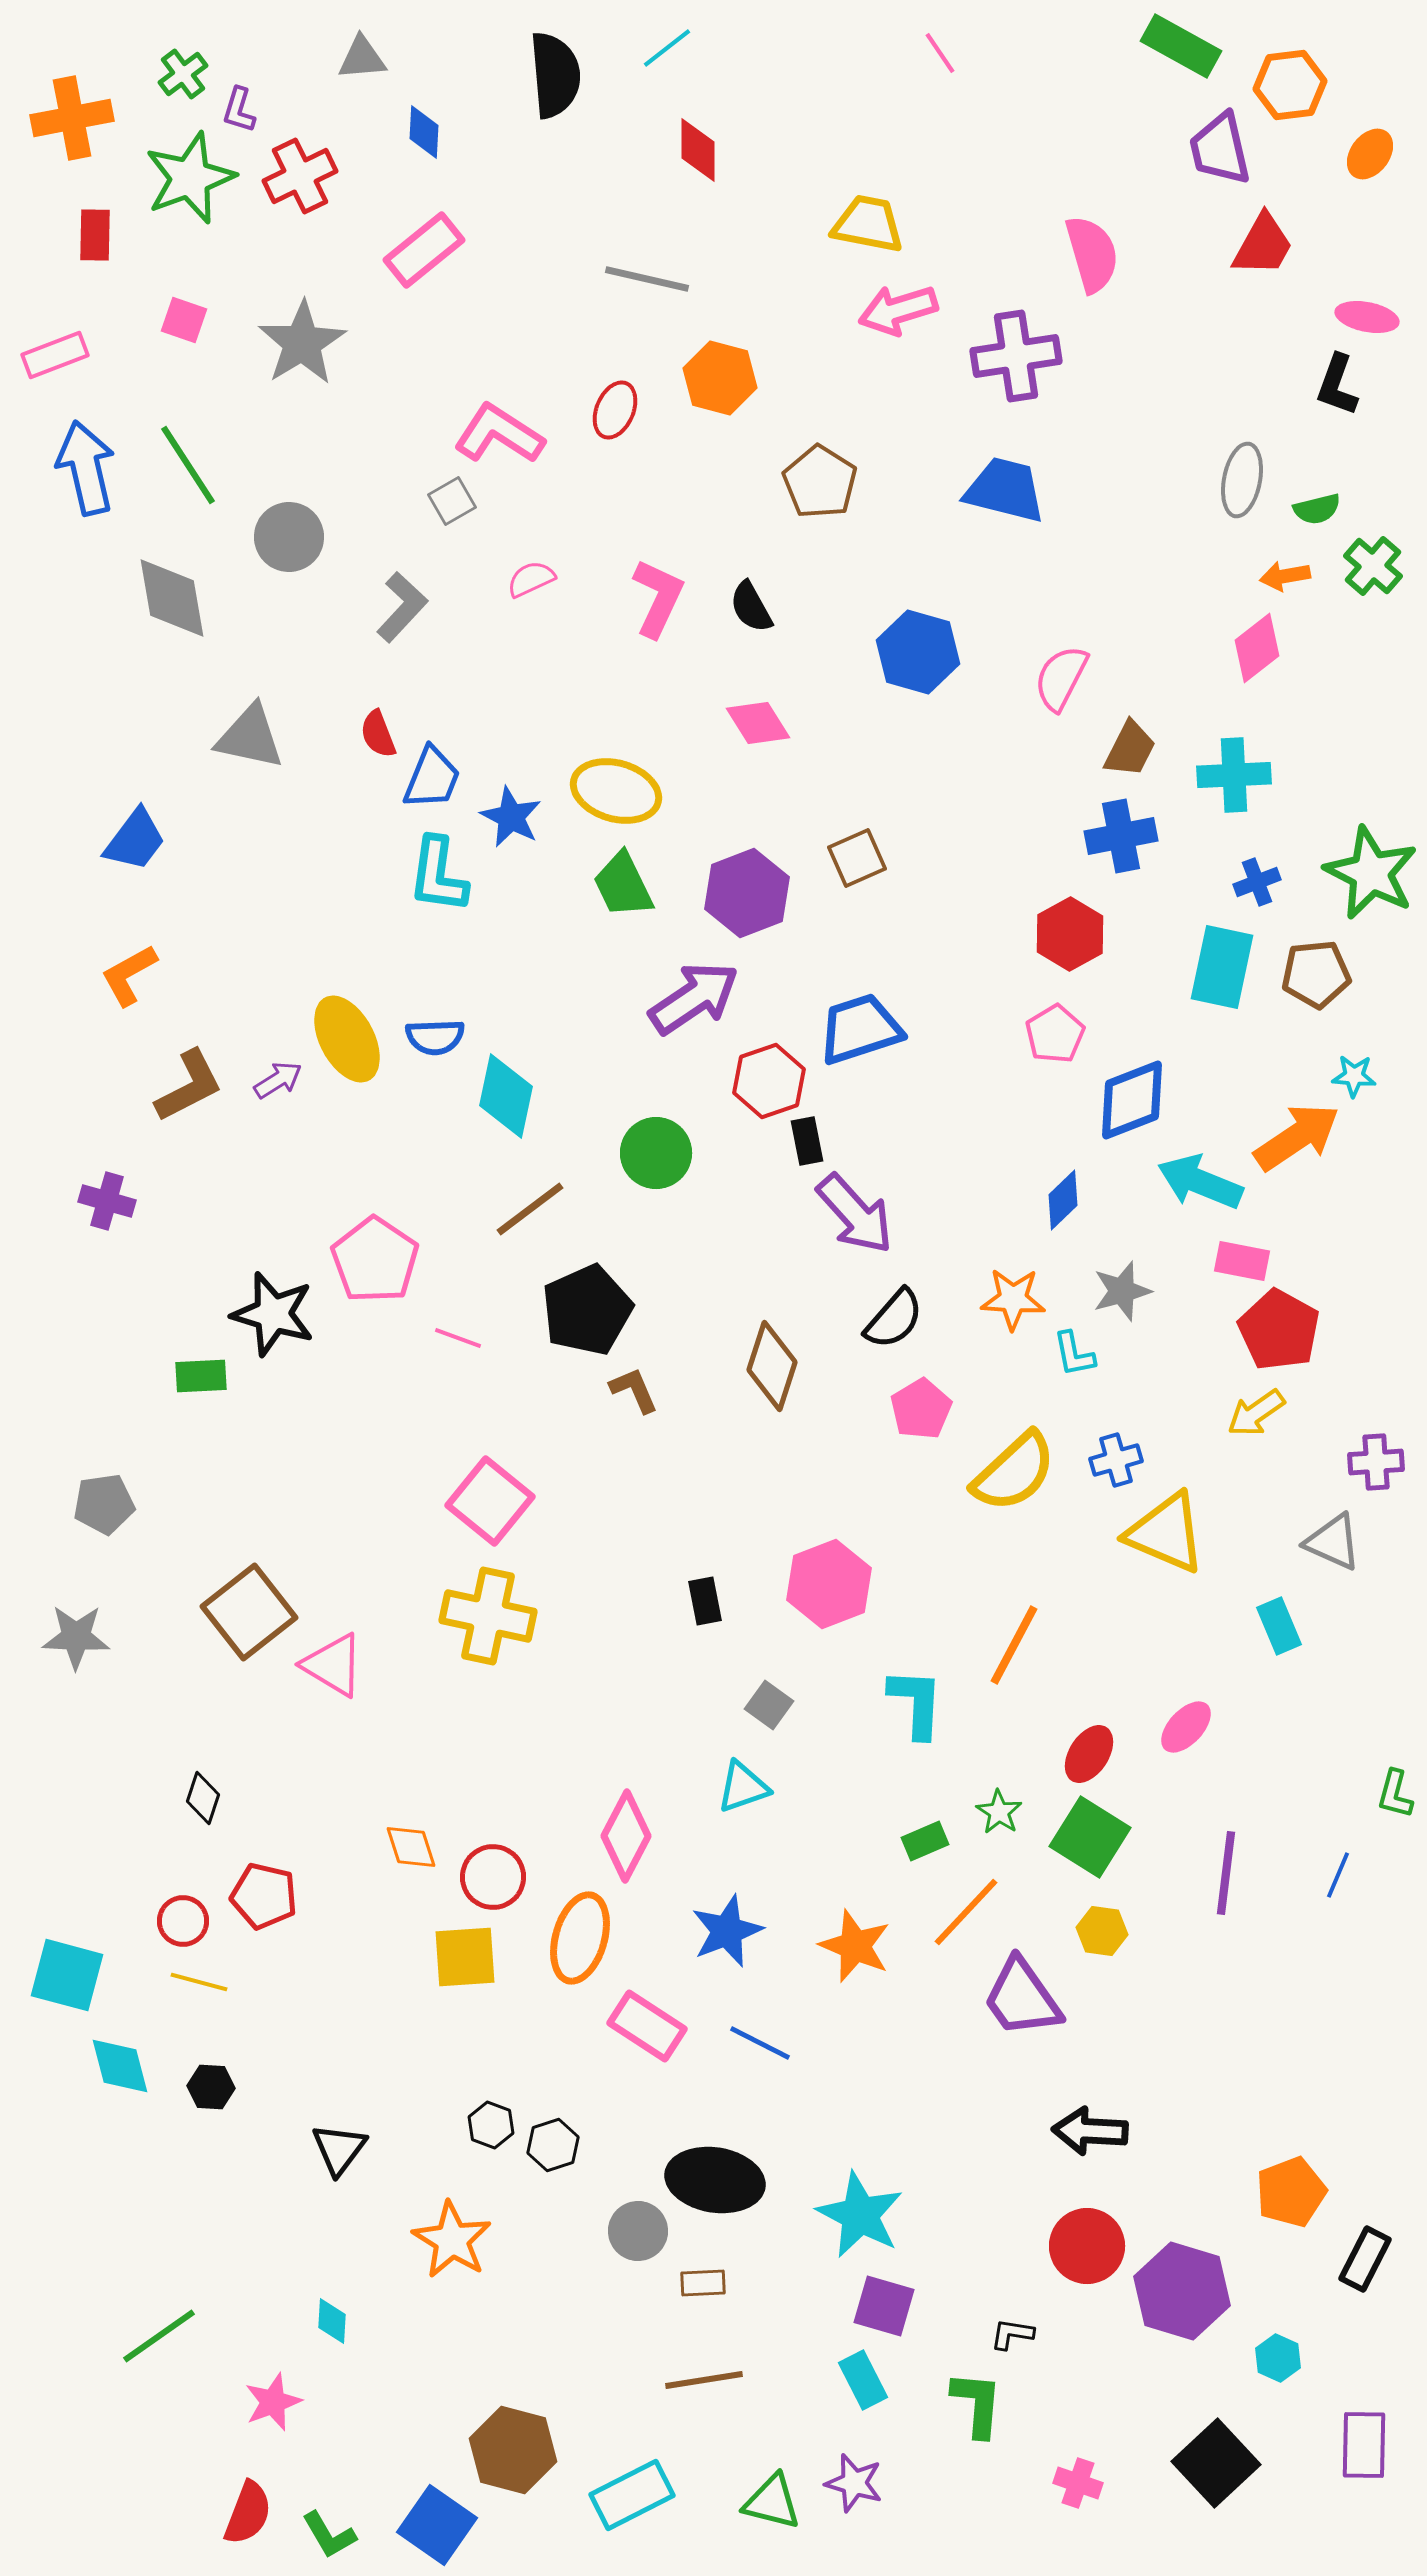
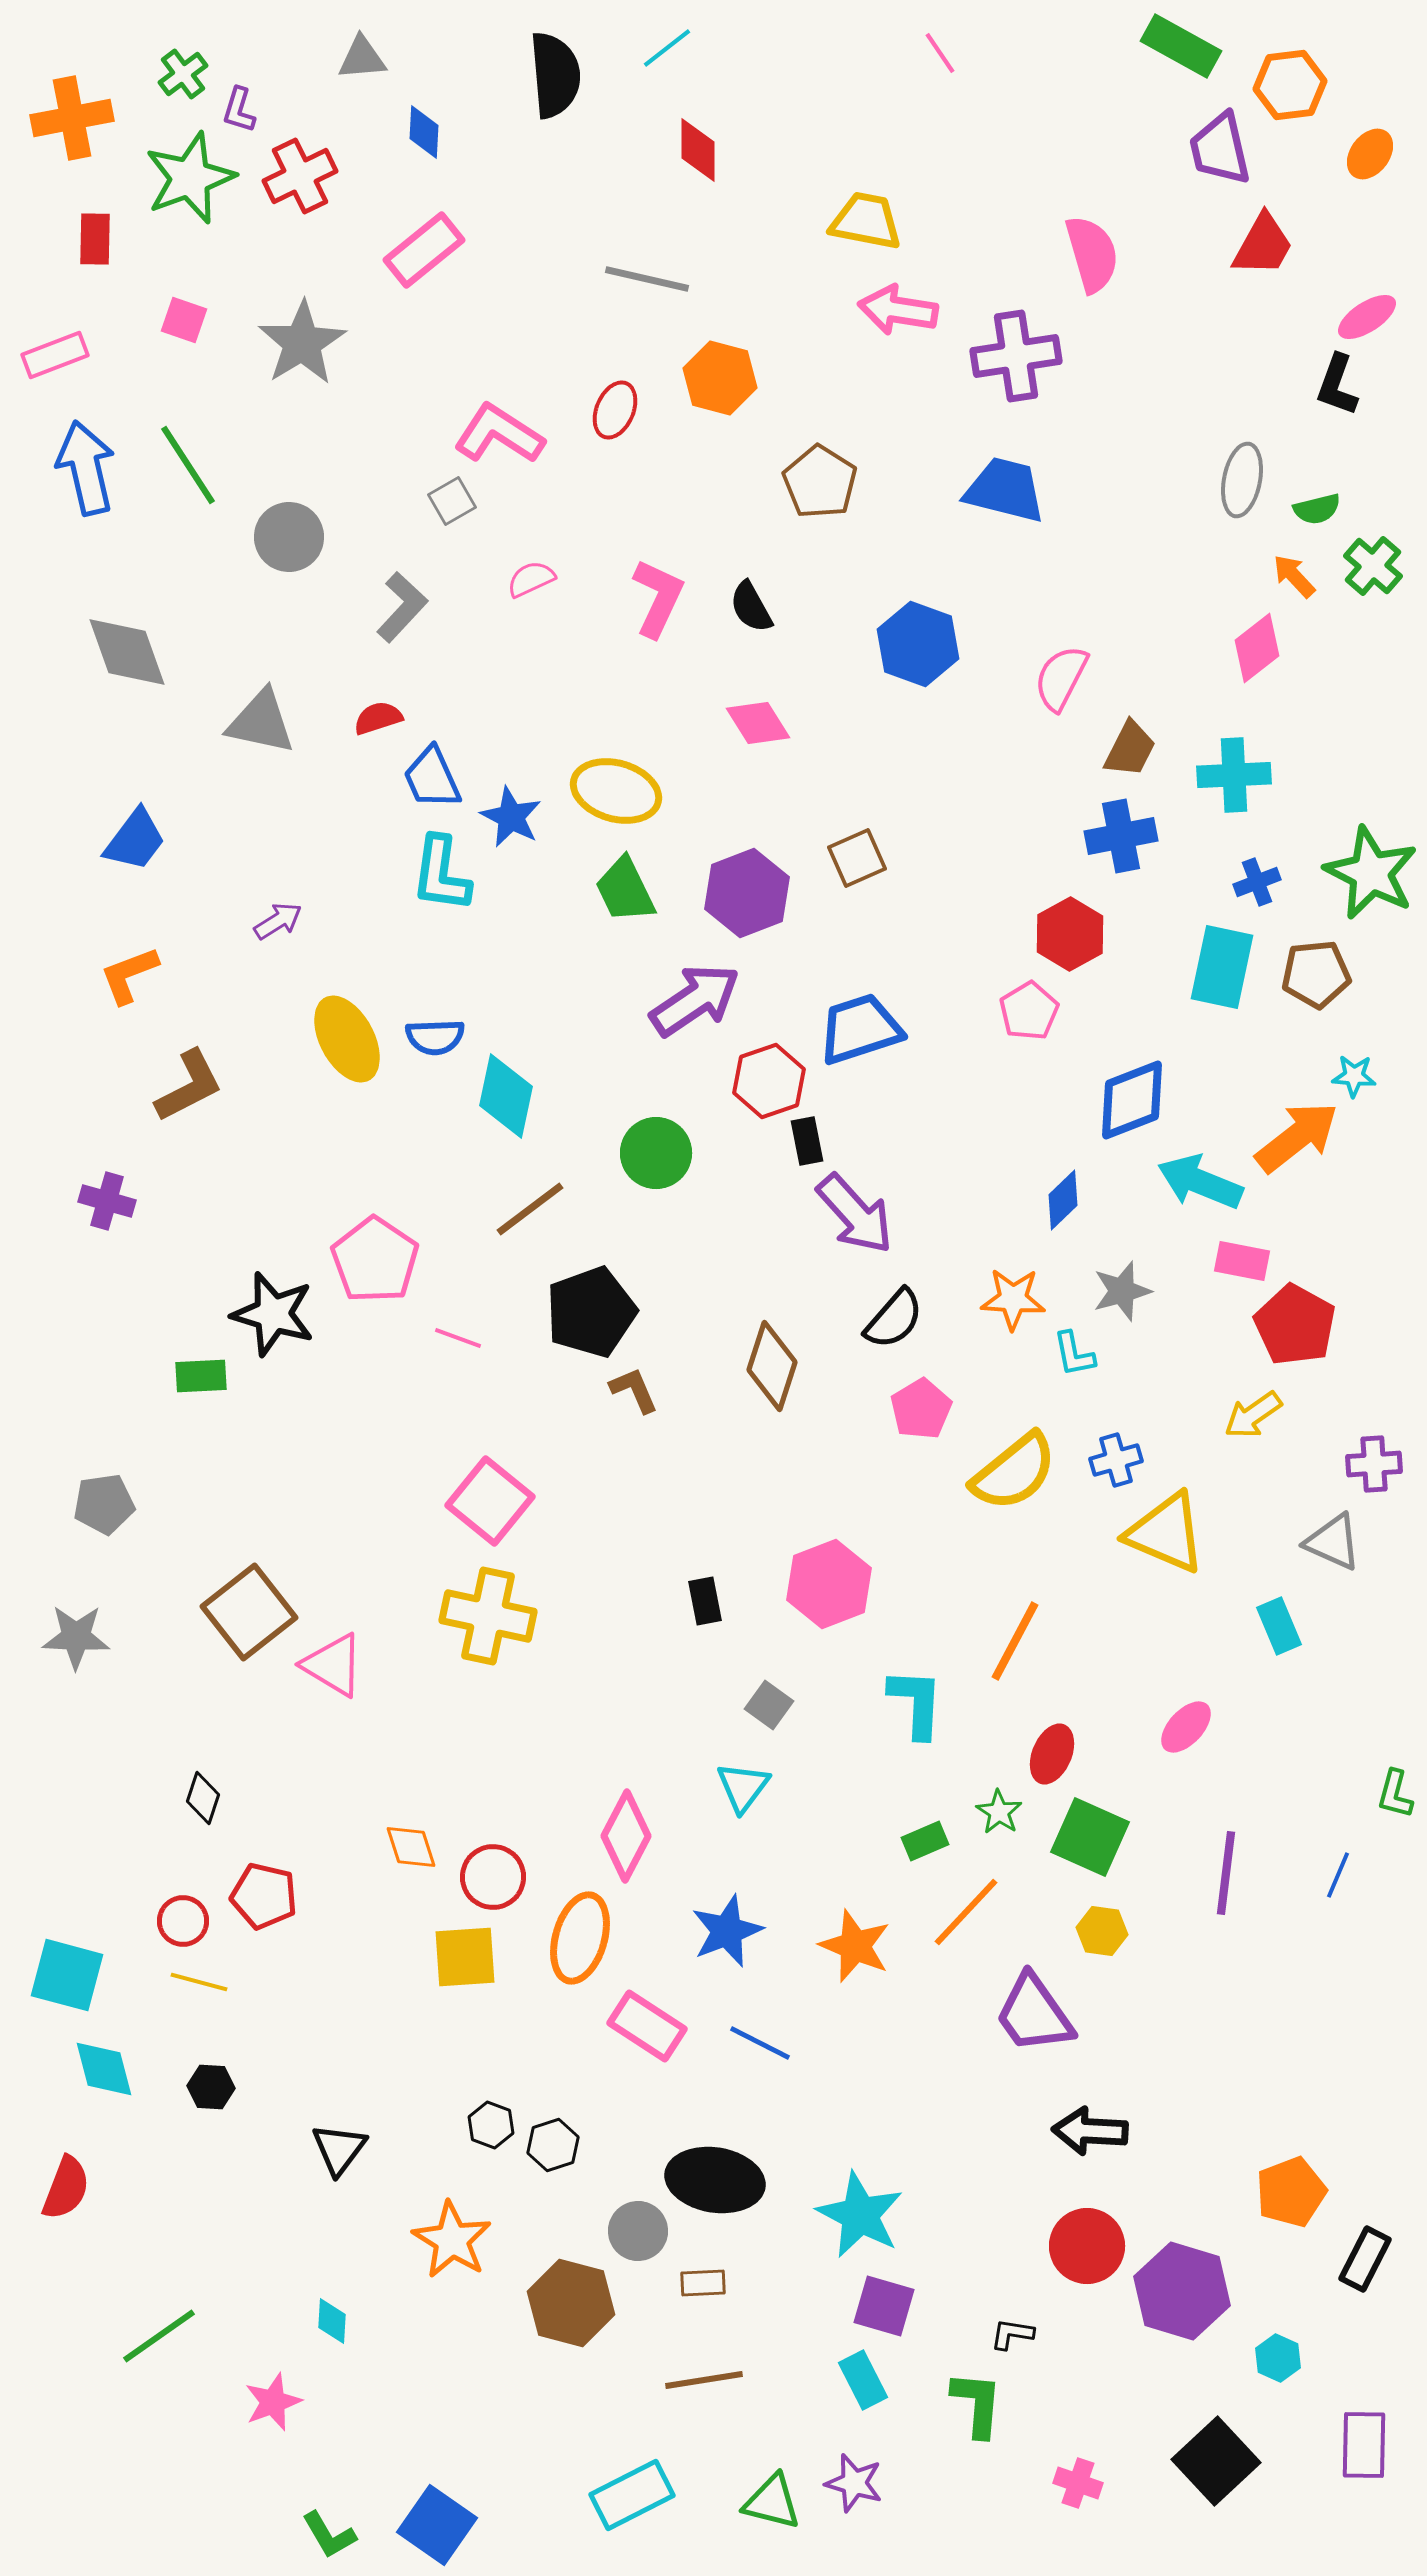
yellow trapezoid at (868, 224): moved 2 px left, 3 px up
red rectangle at (95, 235): moved 4 px down
pink arrow at (898, 310): rotated 26 degrees clockwise
pink ellipse at (1367, 317): rotated 44 degrees counterclockwise
orange arrow at (1285, 576): moved 9 px right; rotated 57 degrees clockwise
gray diamond at (172, 598): moved 45 px left, 54 px down; rotated 10 degrees counterclockwise
blue hexagon at (918, 652): moved 8 px up; rotated 4 degrees clockwise
red semicircle at (378, 734): moved 16 px up; rotated 93 degrees clockwise
gray triangle at (250, 737): moved 11 px right, 15 px up
blue trapezoid at (432, 778): rotated 134 degrees clockwise
cyan L-shape at (438, 875): moved 3 px right, 1 px up
green trapezoid at (623, 885): moved 2 px right, 5 px down
orange L-shape at (129, 975): rotated 8 degrees clockwise
purple arrow at (694, 998): moved 1 px right, 2 px down
pink pentagon at (1055, 1034): moved 26 px left, 23 px up
purple arrow at (278, 1080): moved 159 px up
orange arrow at (1297, 1137): rotated 4 degrees counterclockwise
black pentagon at (587, 1310): moved 4 px right, 2 px down; rotated 4 degrees clockwise
red pentagon at (1279, 1330): moved 16 px right, 5 px up
yellow arrow at (1256, 1413): moved 3 px left, 2 px down
purple cross at (1376, 1462): moved 2 px left, 2 px down
yellow semicircle at (1014, 1472): rotated 4 degrees clockwise
orange line at (1014, 1645): moved 1 px right, 4 px up
red ellipse at (1089, 1754): moved 37 px left; rotated 10 degrees counterclockwise
cyan triangle at (743, 1787): rotated 34 degrees counterclockwise
green square at (1090, 1837): rotated 8 degrees counterclockwise
purple trapezoid at (1022, 1998): moved 12 px right, 16 px down
cyan diamond at (120, 2066): moved 16 px left, 3 px down
brown hexagon at (513, 2450): moved 58 px right, 147 px up
black square at (1216, 2463): moved 2 px up
red semicircle at (248, 2513): moved 182 px left, 325 px up
